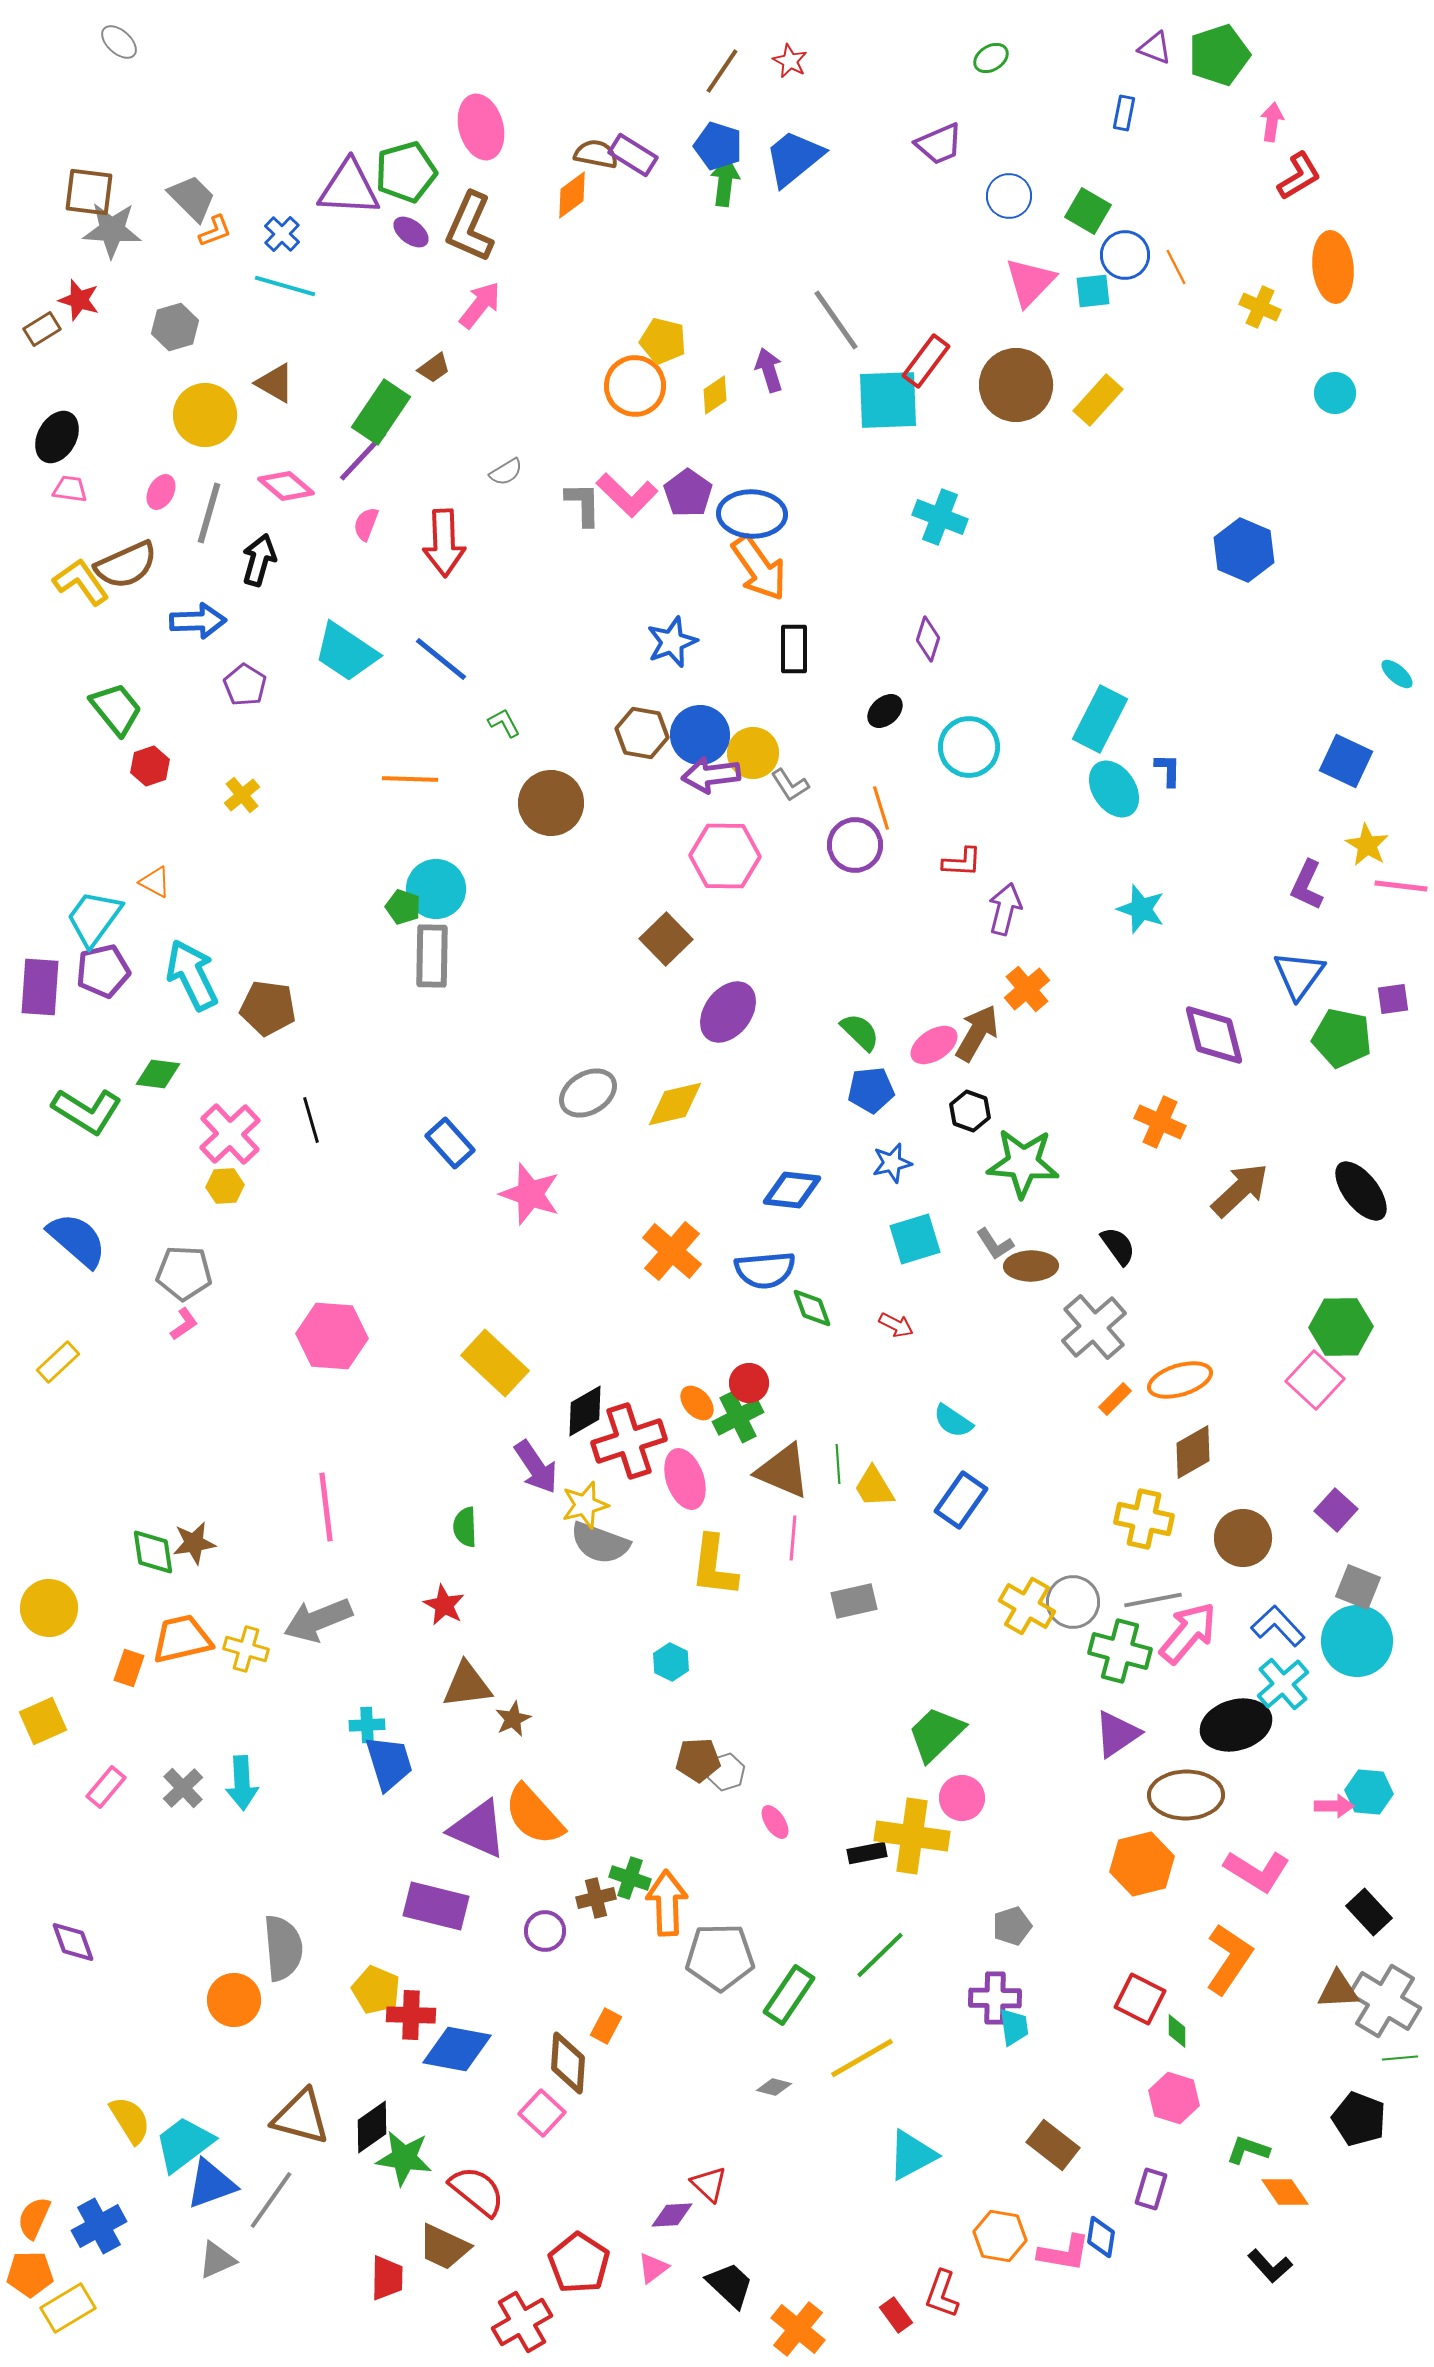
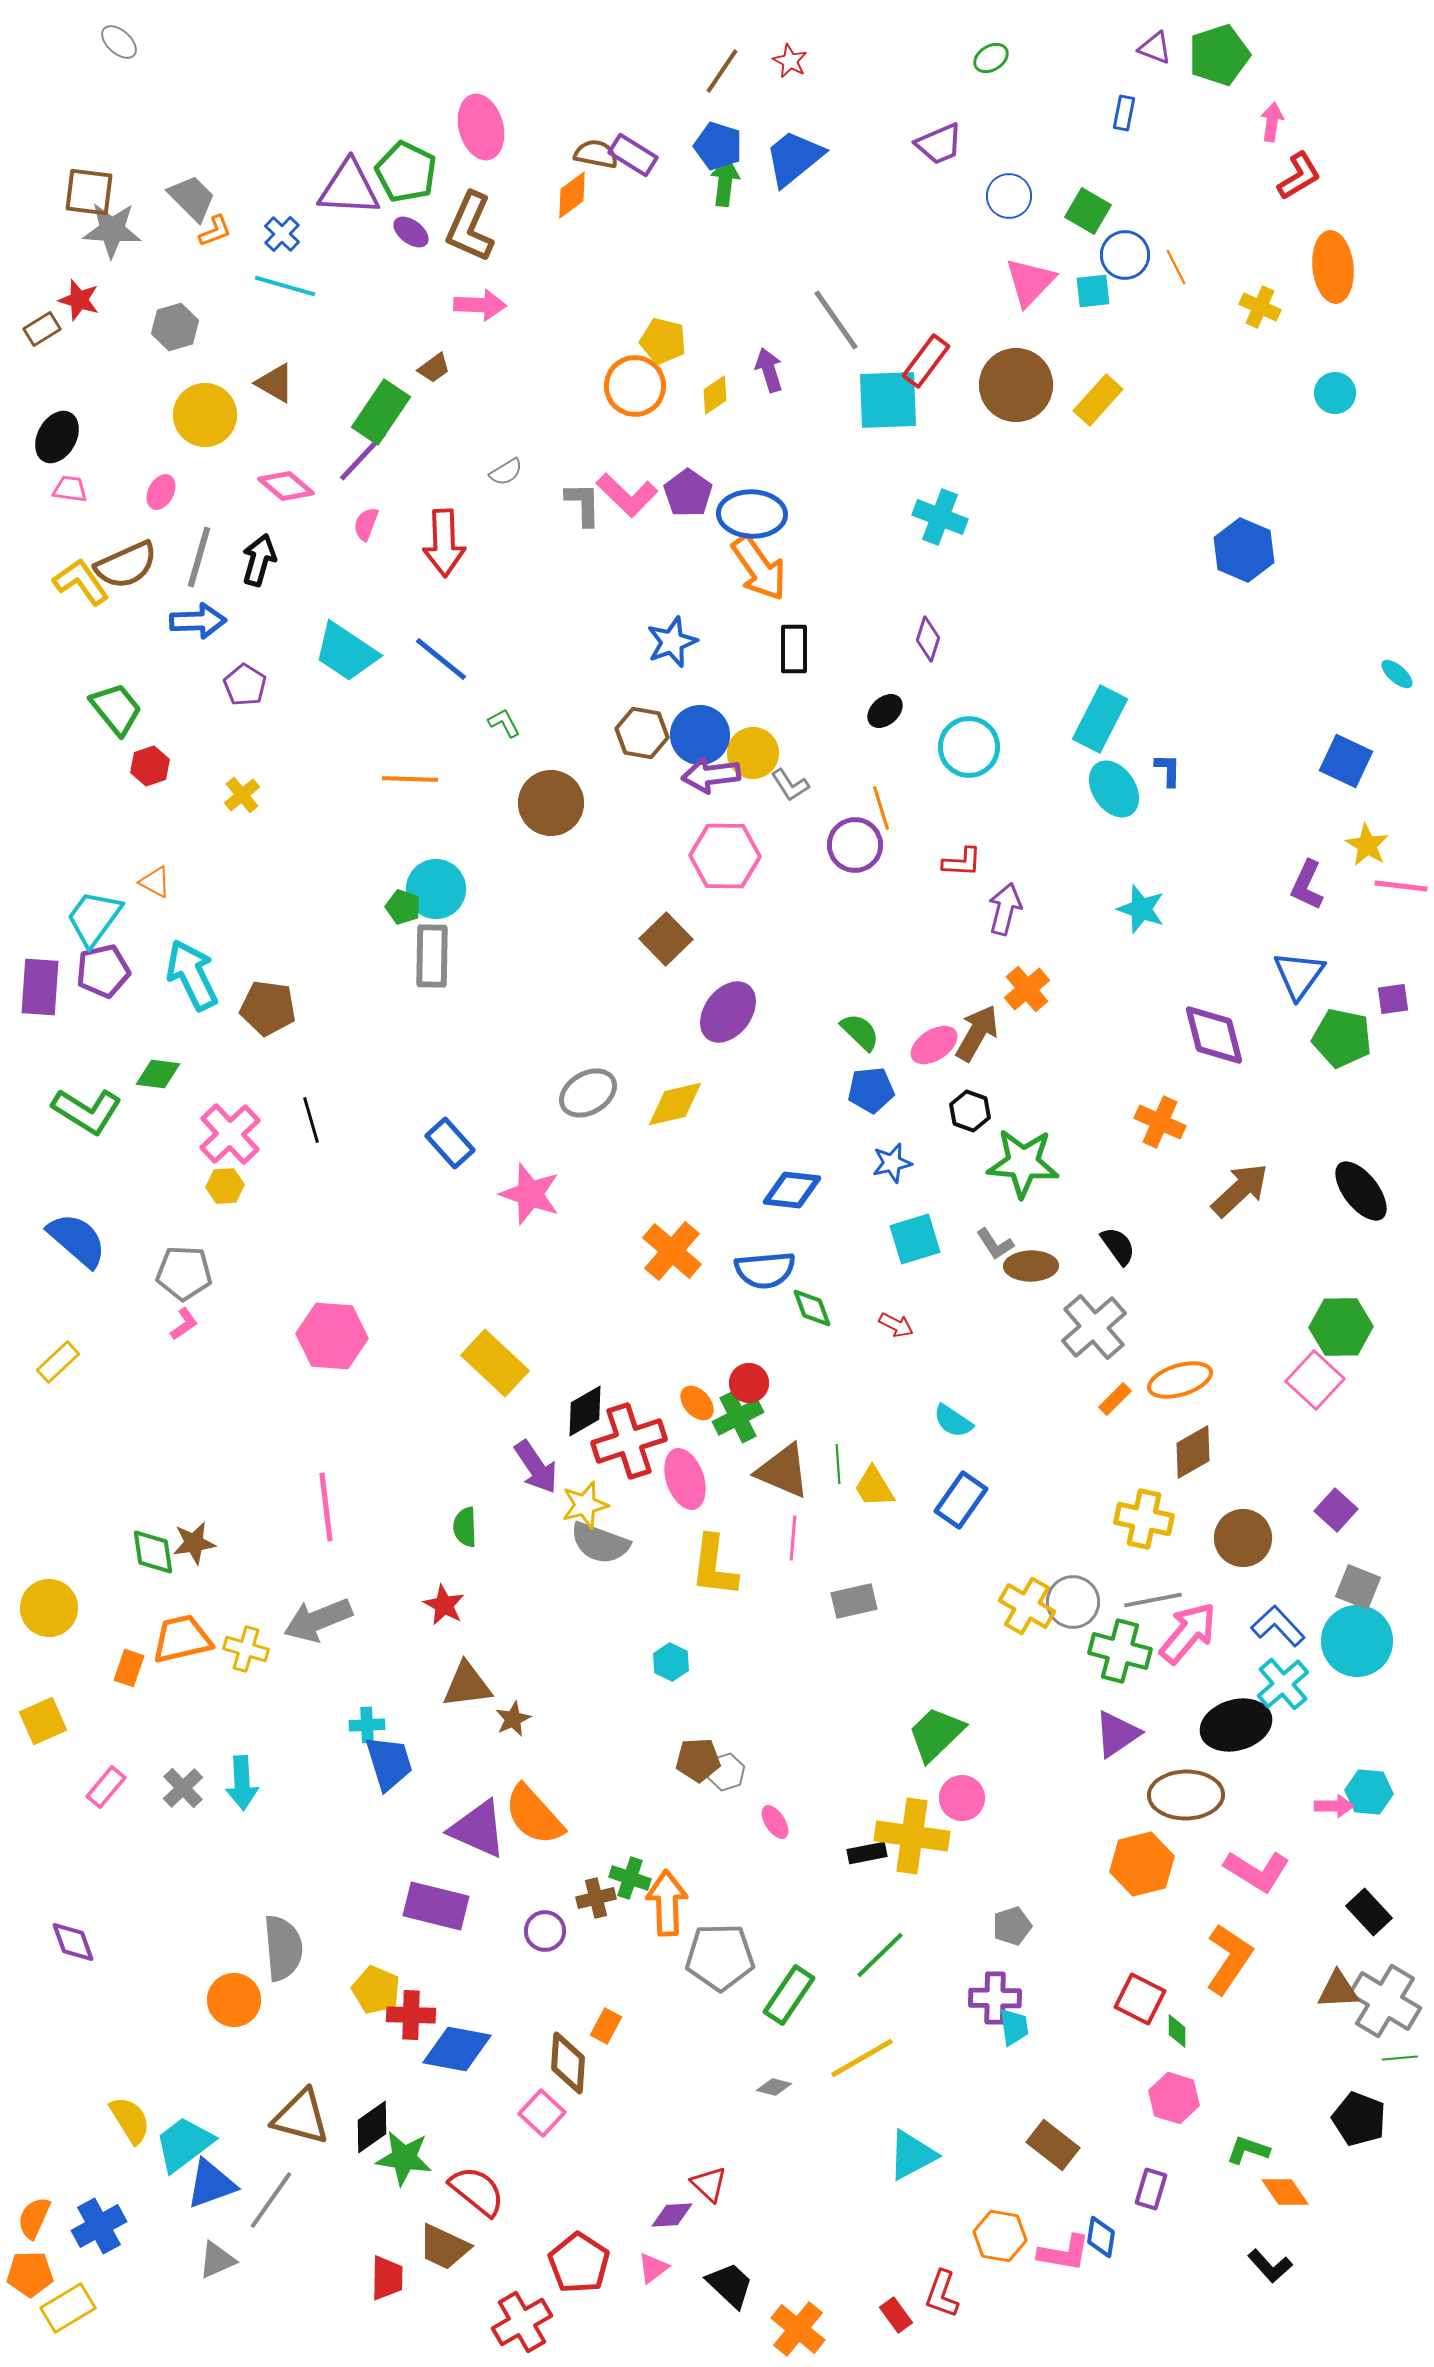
green pentagon at (406, 172): rotated 30 degrees counterclockwise
pink arrow at (480, 305): rotated 54 degrees clockwise
gray line at (209, 513): moved 10 px left, 44 px down
